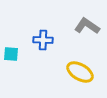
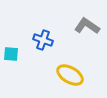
blue cross: rotated 18 degrees clockwise
yellow ellipse: moved 10 px left, 3 px down
